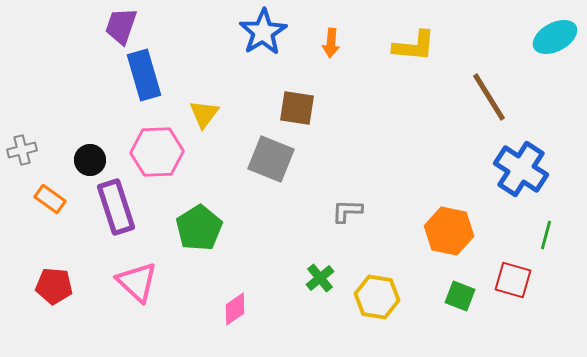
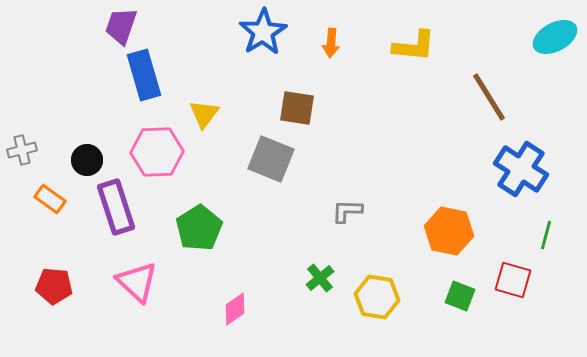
black circle: moved 3 px left
